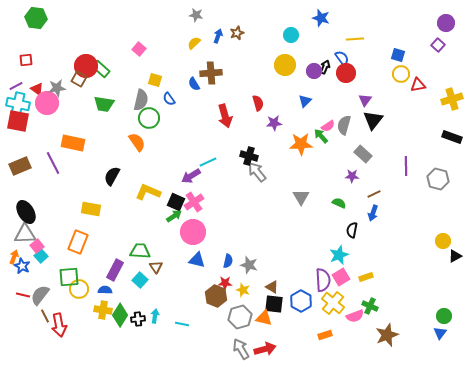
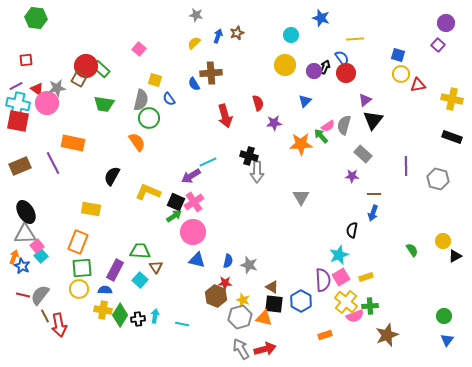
yellow cross at (452, 99): rotated 30 degrees clockwise
purple triangle at (365, 100): rotated 16 degrees clockwise
gray arrow at (257, 172): rotated 140 degrees counterclockwise
brown line at (374, 194): rotated 24 degrees clockwise
green semicircle at (339, 203): moved 73 px right, 47 px down; rotated 32 degrees clockwise
green square at (69, 277): moved 13 px right, 9 px up
yellow star at (243, 290): moved 10 px down
yellow cross at (333, 303): moved 13 px right, 1 px up
green cross at (370, 306): rotated 28 degrees counterclockwise
blue triangle at (440, 333): moved 7 px right, 7 px down
